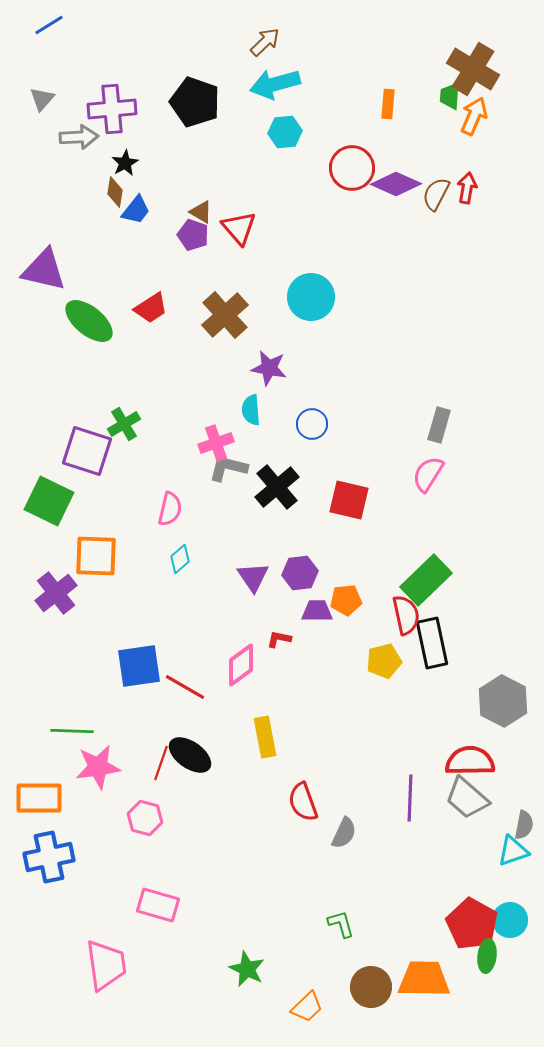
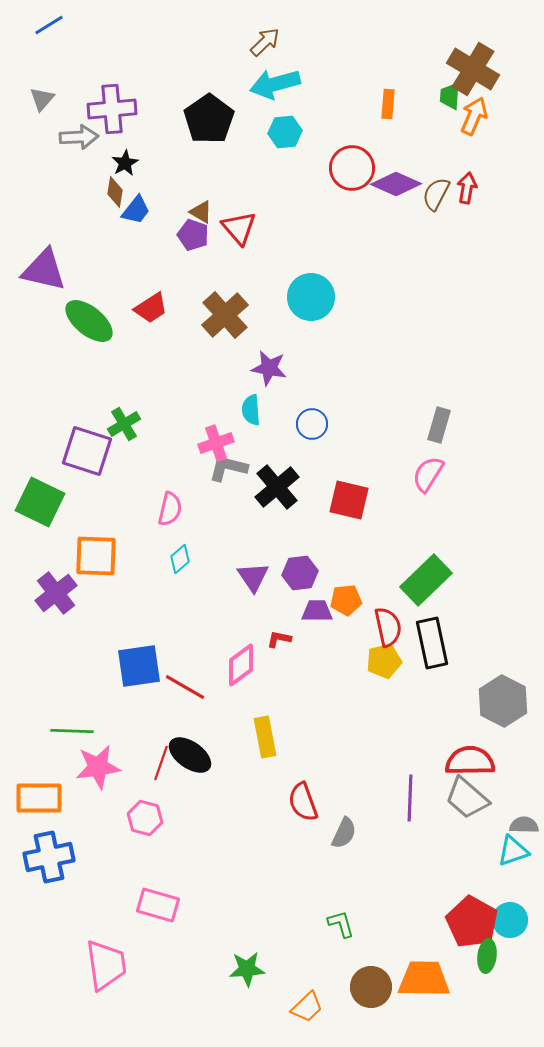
black pentagon at (195, 102): moved 14 px right, 17 px down; rotated 18 degrees clockwise
green square at (49, 501): moved 9 px left, 1 px down
red semicircle at (406, 615): moved 18 px left, 12 px down
gray semicircle at (524, 825): rotated 100 degrees counterclockwise
red pentagon at (472, 924): moved 2 px up
green star at (247, 969): rotated 30 degrees counterclockwise
